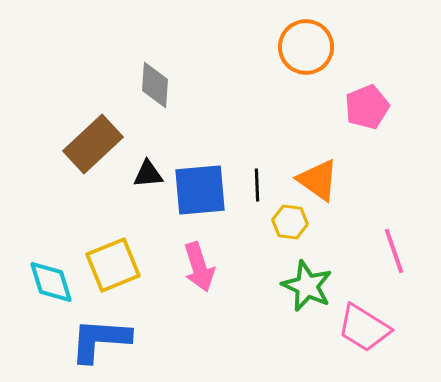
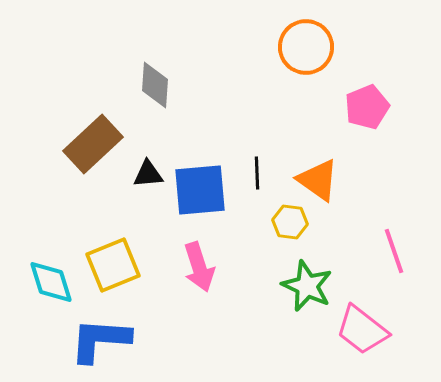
black line: moved 12 px up
pink trapezoid: moved 2 px left, 2 px down; rotated 6 degrees clockwise
